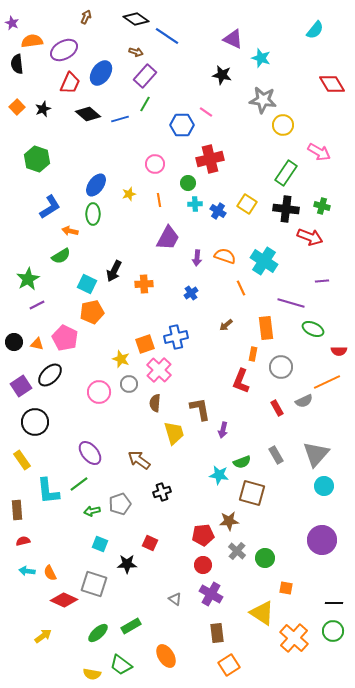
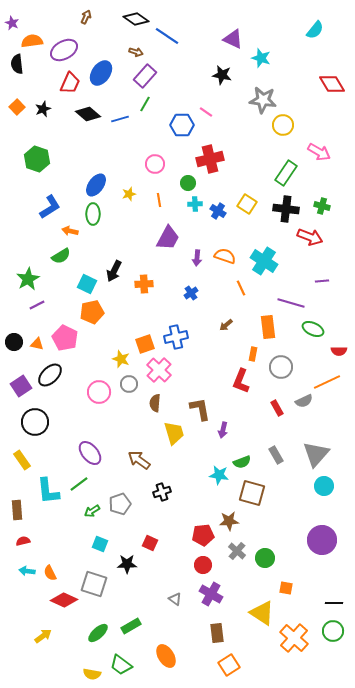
orange rectangle at (266, 328): moved 2 px right, 1 px up
green arrow at (92, 511): rotated 21 degrees counterclockwise
